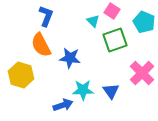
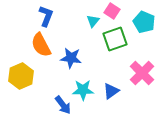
cyan triangle: rotated 24 degrees clockwise
green square: moved 1 px up
blue star: moved 1 px right
yellow hexagon: moved 1 px down; rotated 20 degrees clockwise
blue triangle: rotated 30 degrees clockwise
blue arrow: rotated 72 degrees clockwise
